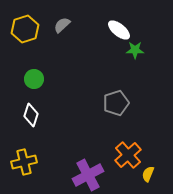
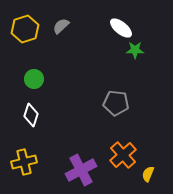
gray semicircle: moved 1 px left, 1 px down
white ellipse: moved 2 px right, 2 px up
gray pentagon: rotated 25 degrees clockwise
orange cross: moved 5 px left
purple cross: moved 7 px left, 5 px up
